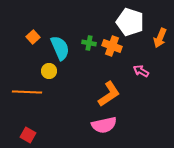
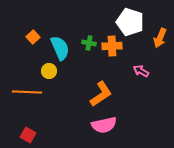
orange cross: rotated 24 degrees counterclockwise
orange L-shape: moved 8 px left
